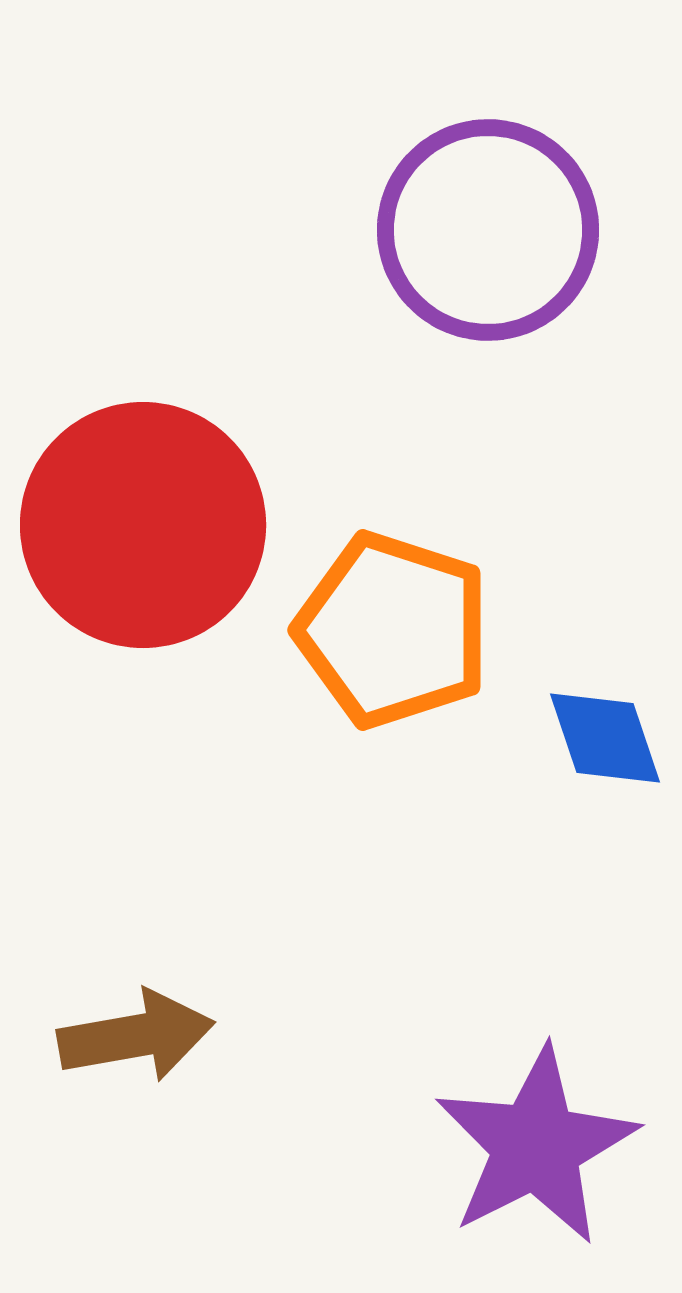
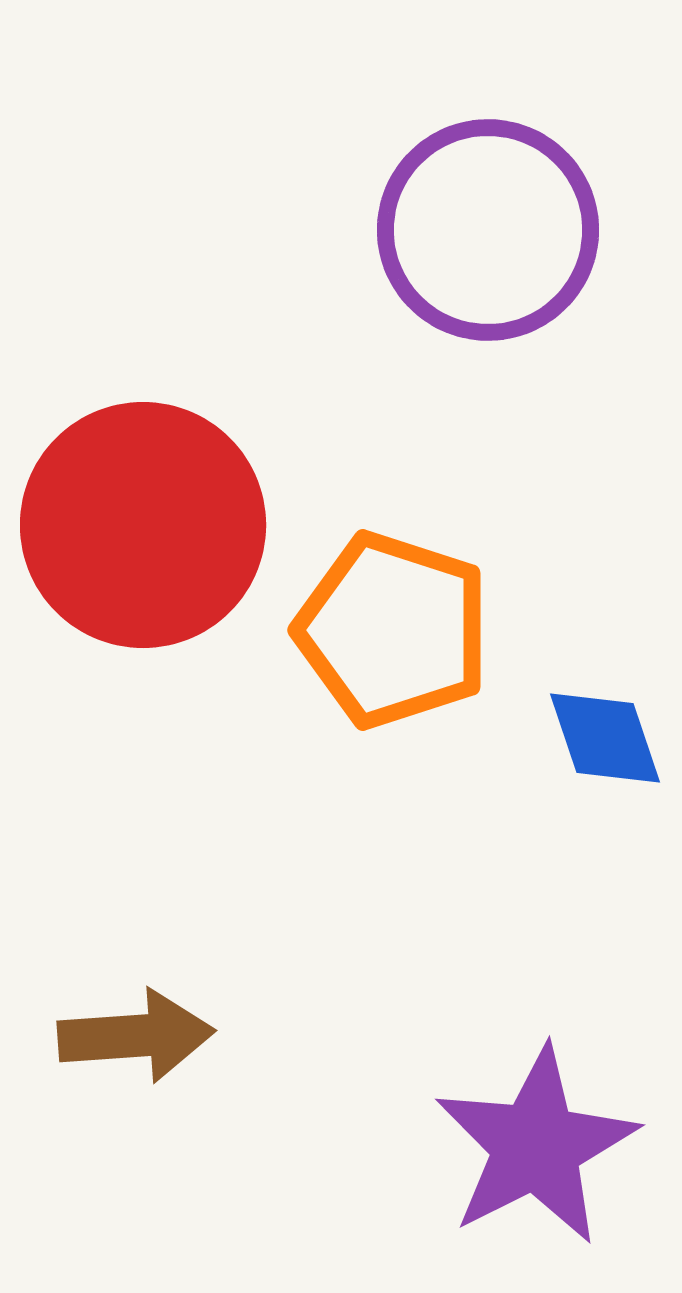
brown arrow: rotated 6 degrees clockwise
